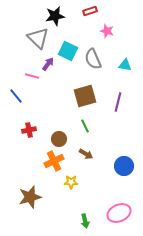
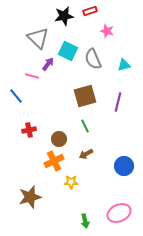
black star: moved 9 px right
cyan triangle: moved 1 px left; rotated 24 degrees counterclockwise
brown arrow: rotated 120 degrees clockwise
